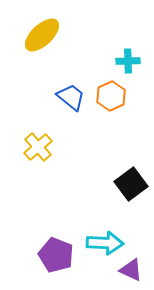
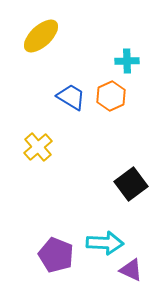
yellow ellipse: moved 1 px left, 1 px down
cyan cross: moved 1 px left
blue trapezoid: rotated 8 degrees counterclockwise
